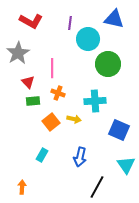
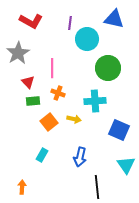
cyan circle: moved 1 px left
green circle: moved 4 px down
orange square: moved 2 px left
black line: rotated 35 degrees counterclockwise
